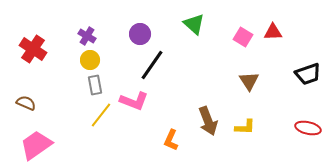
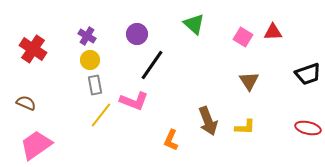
purple circle: moved 3 px left
